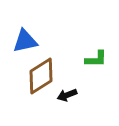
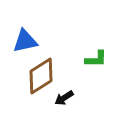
black arrow: moved 3 px left, 3 px down; rotated 12 degrees counterclockwise
